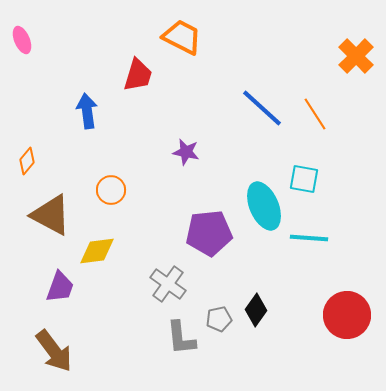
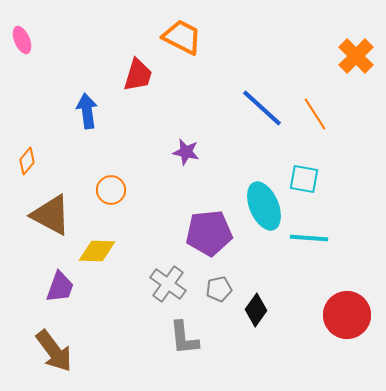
yellow diamond: rotated 9 degrees clockwise
gray pentagon: moved 30 px up
gray L-shape: moved 3 px right
